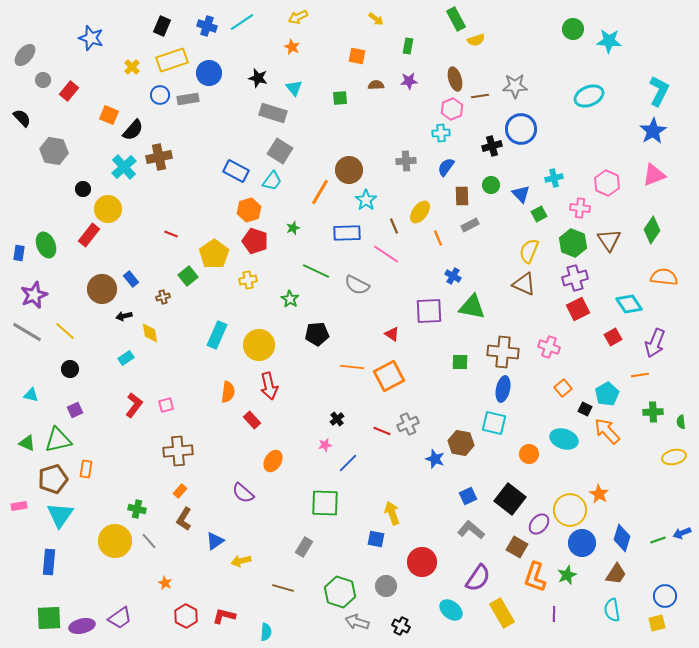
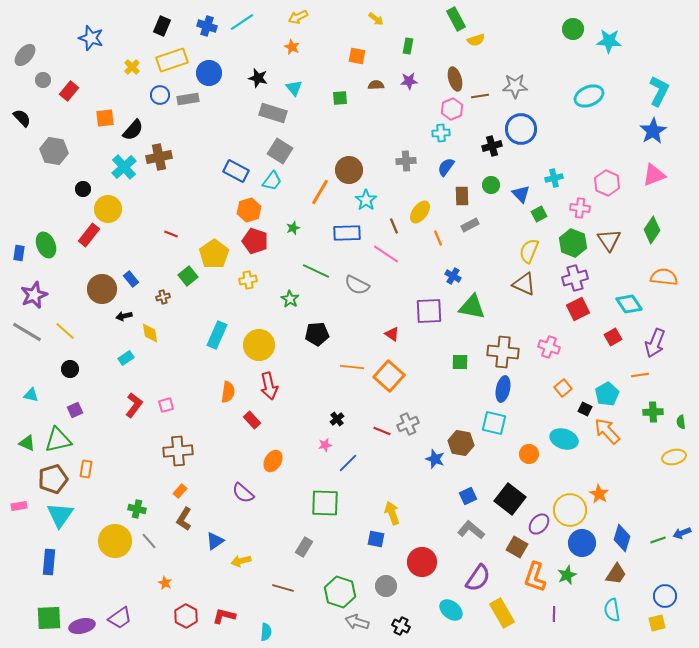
orange square at (109, 115): moved 4 px left, 3 px down; rotated 30 degrees counterclockwise
orange square at (389, 376): rotated 20 degrees counterclockwise
